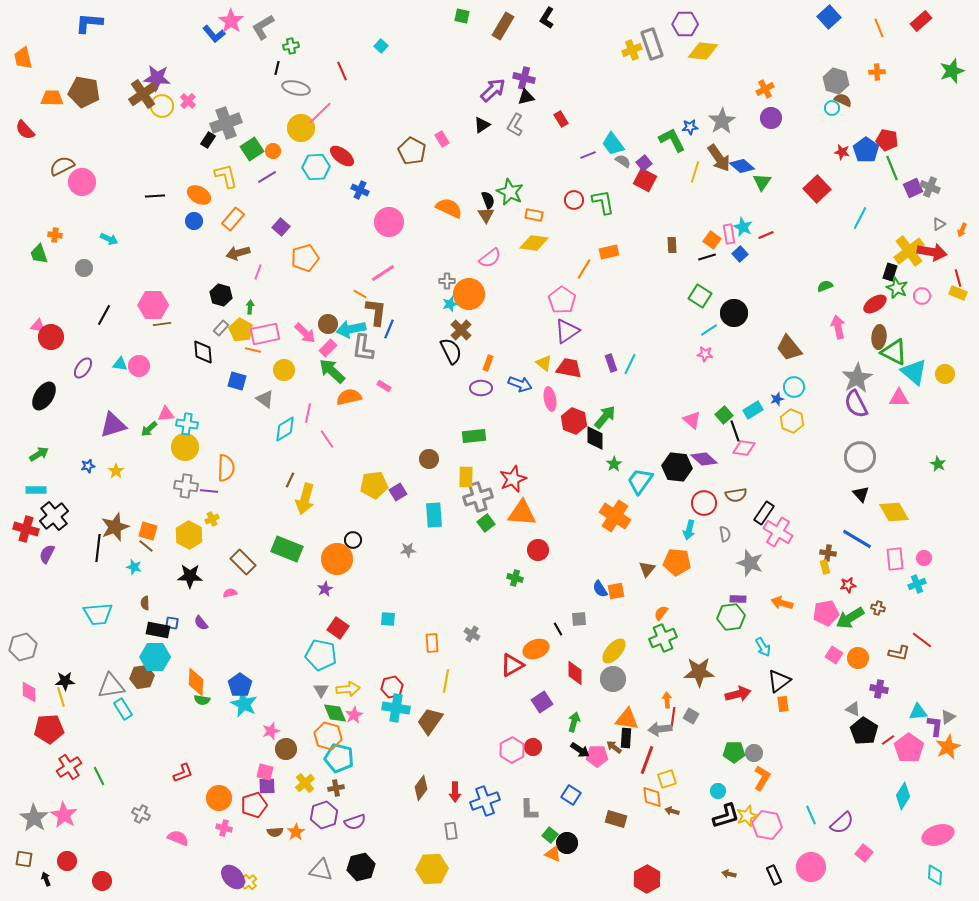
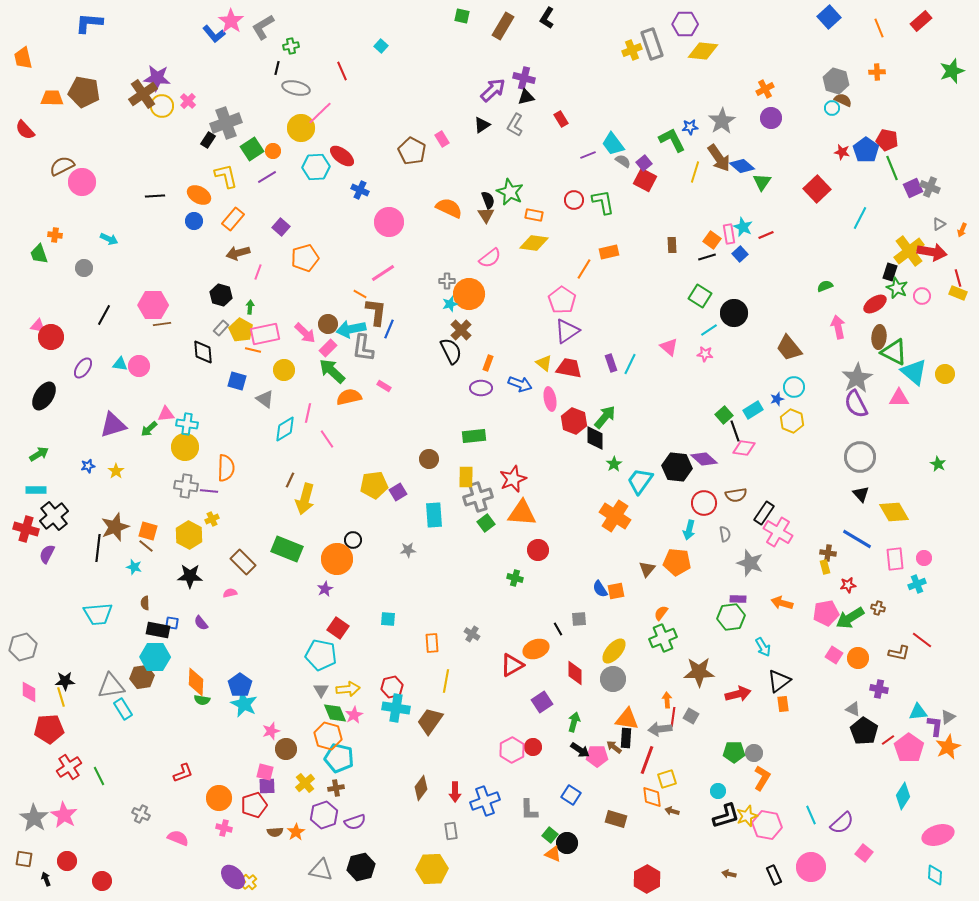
pink triangle at (692, 420): moved 23 px left, 73 px up
